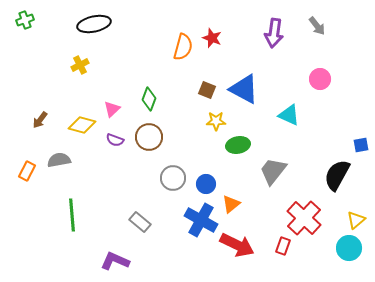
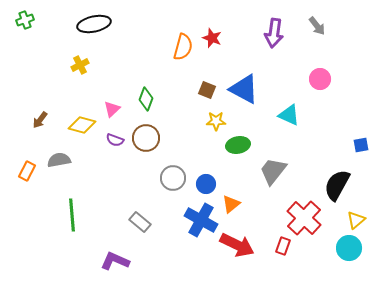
green diamond: moved 3 px left
brown circle: moved 3 px left, 1 px down
black semicircle: moved 10 px down
